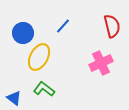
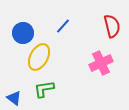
green L-shape: rotated 45 degrees counterclockwise
